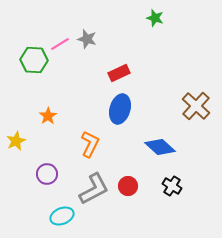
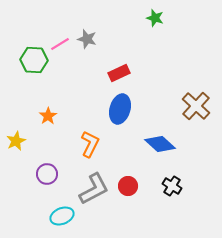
blue diamond: moved 3 px up
